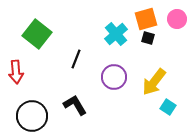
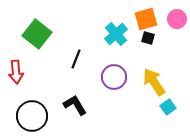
yellow arrow: rotated 108 degrees clockwise
cyan square: rotated 21 degrees clockwise
